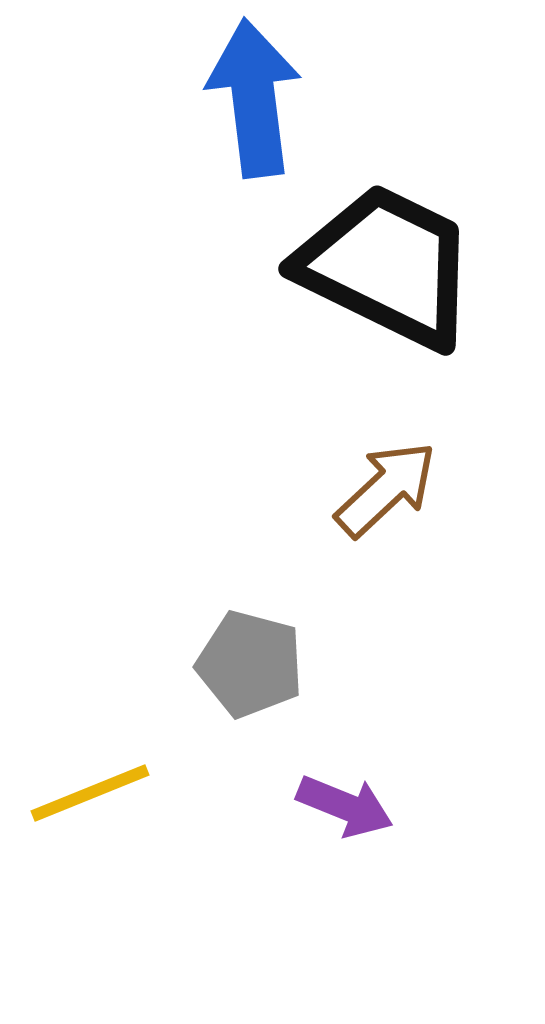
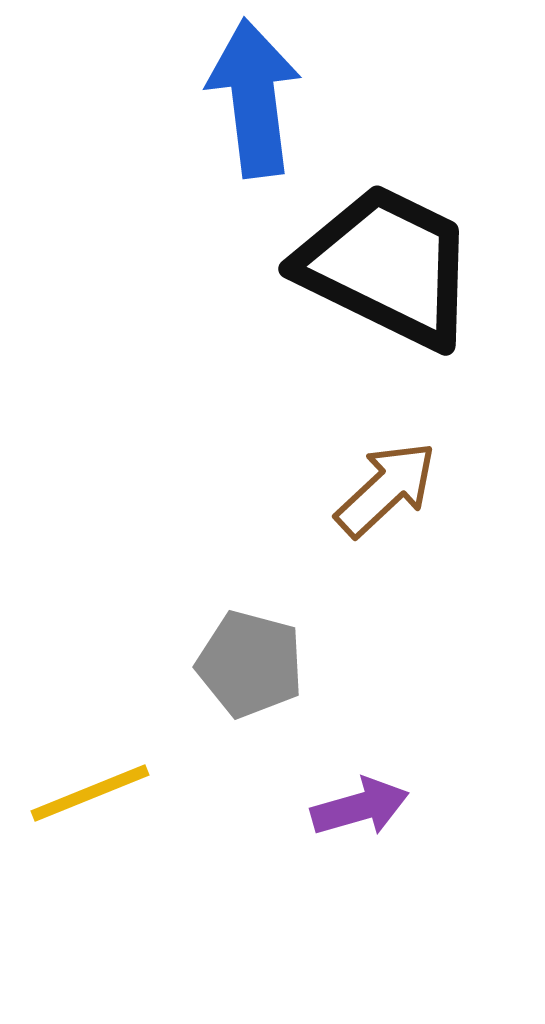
purple arrow: moved 15 px right, 1 px down; rotated 38 degrees counterclockwise
